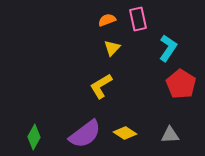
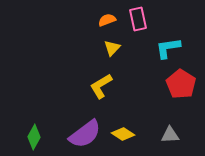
cyan L-shape: rotated 132 degrees counterclockwise
yellow diamond: moved 2 px left, 1 px down
